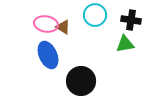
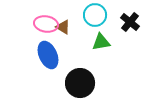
black cross: moved 1 px left, 2 px down; rotated 30 degrees clockwise
green triangle: moved 24 px left, 2 px up
black circle: moved 1 px left, 2 px down
